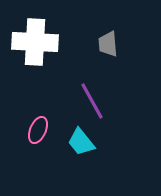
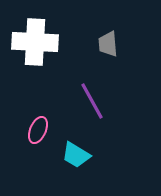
cyan trapezoid: moved 5 px left, 13 px down; rotated 20 degrees counterclockwise
